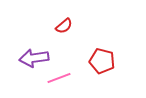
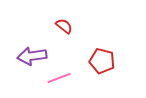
red semicircle: rotated 102 degrees counterclockwise
purple arrow: moved 2 px left, 2 px up
